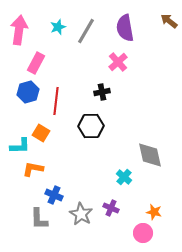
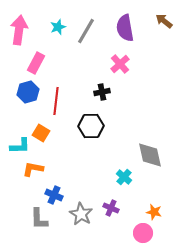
brown arrow: moved 5 px left
pink cross: moved 2 px right, 2 px down
